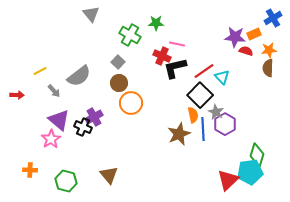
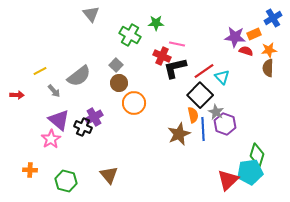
gray square: moved 2 px left, 3 px down
orange circle: moved 3 px right
purple hexagon: rotated 10 degrees counterclockwise
